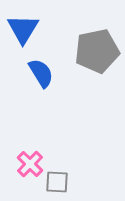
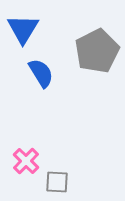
gray pentagon: rotated 15 degrees counterclockwise
pink cross: moved 4 px left, 3 px up
